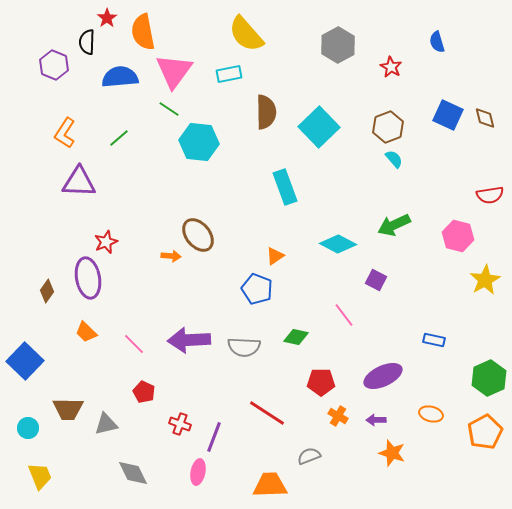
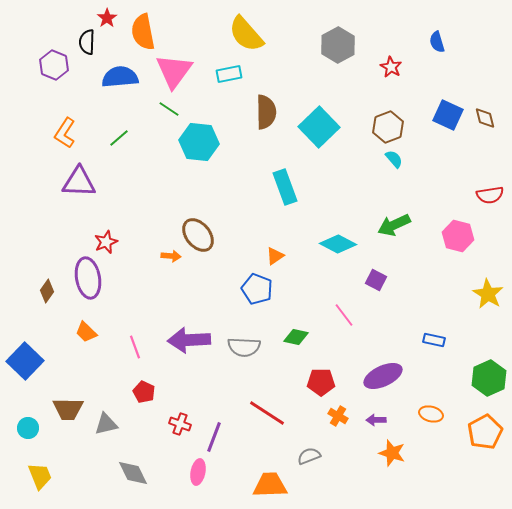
yellow star at (485, 280): moved 3 px right, 14 px down; rotated 12 degrees counterclockwise
pink line at (134, 344): moved 1 px right, 3 px down; rotated 25 degrees clockwise
